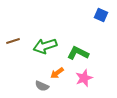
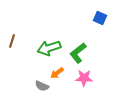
blue square: moved 1 px left, 3 px down
brown line: moved 1 px left; rotated 56 degrees counterclockwise
green arrow: moved 4 px right, 2 px down
green L-shape: rotated 65 degrees counterclockwise
pink star: rotated 24 degrees clockwise
